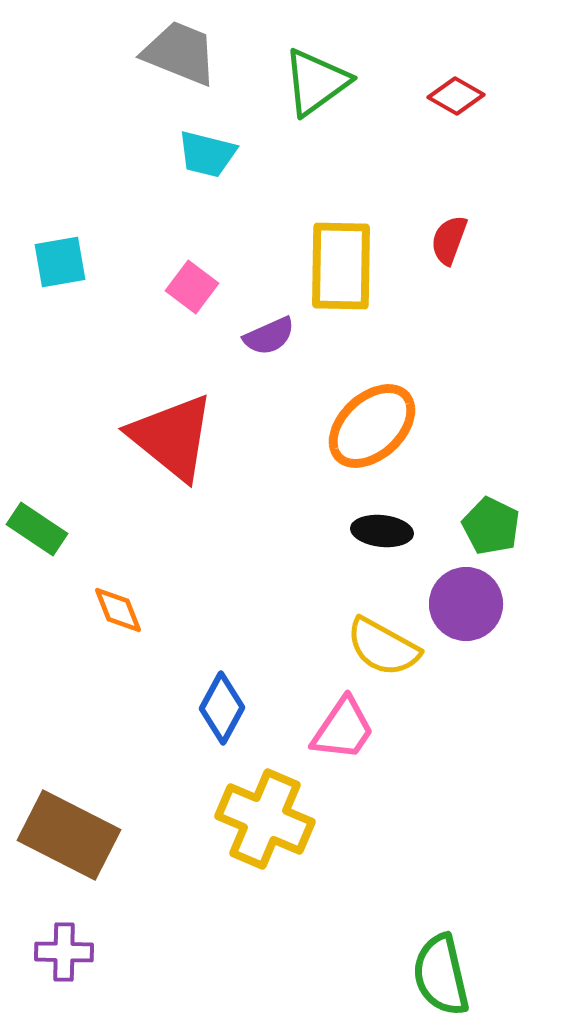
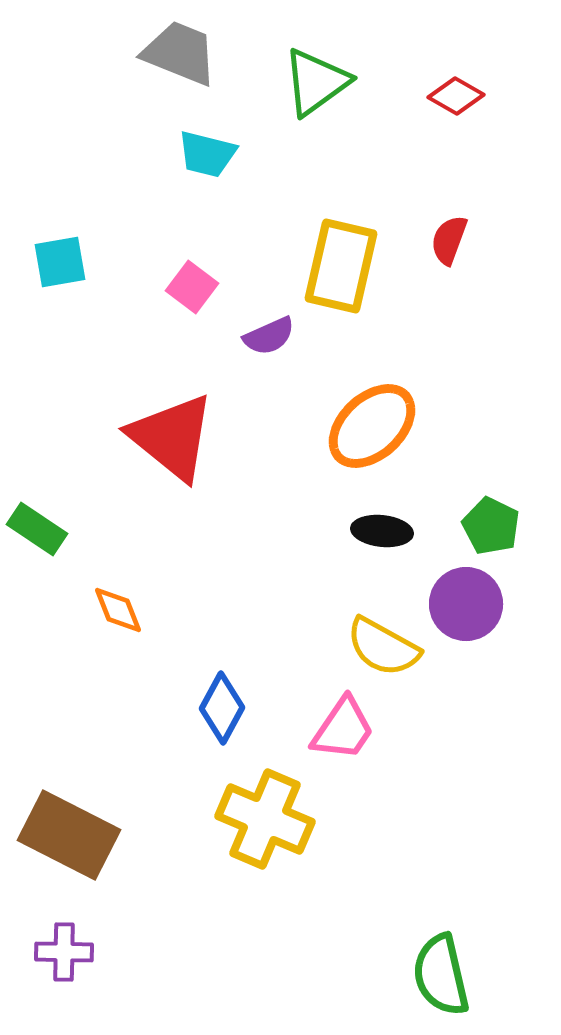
yellow rectangle: rotated 12 degrees clockwise
